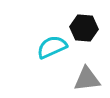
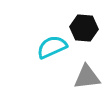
gray triangle: moved 2 px up
